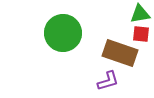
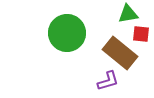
green triangle: moved 12 px left
green circle: moved 4 px right
brown rectangle: rotated 20 degrees clockwise
